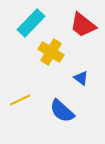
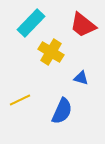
blue triangle: rotated 21 degrees counterclockwise
blue semicircle: rotated 108 degrees counterclockwise
